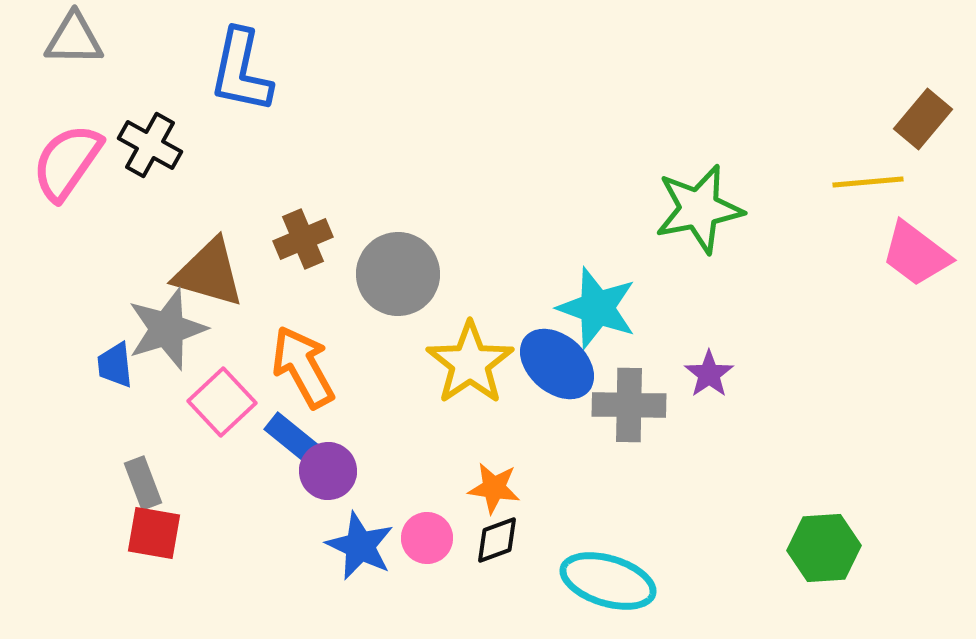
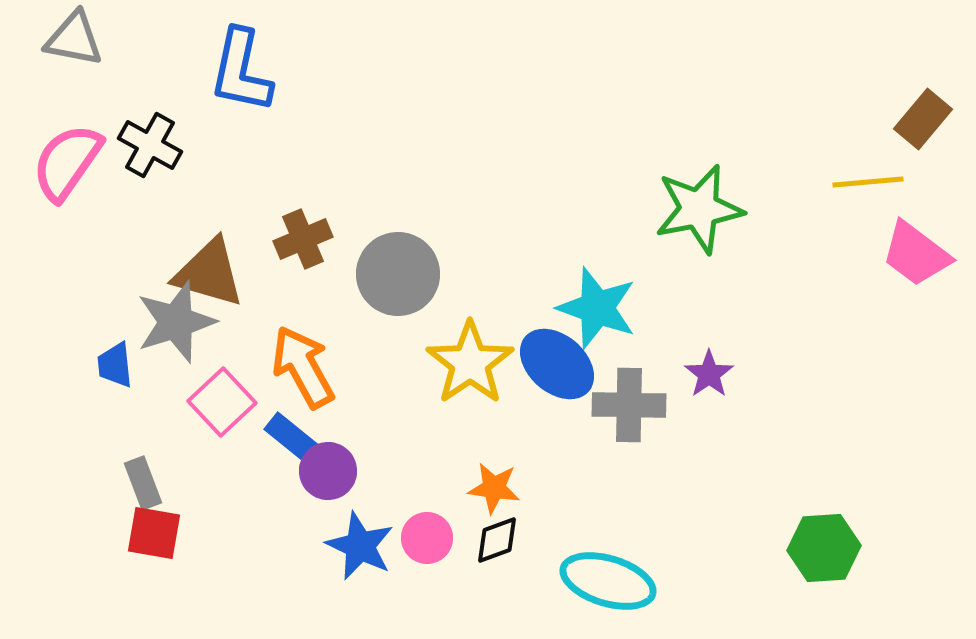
gray triangle: rotated 10 degrees clockwise
gray star: moved 9 px right, 7 px up
